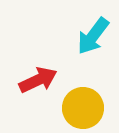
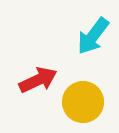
yellow circle: moved 6 px up
